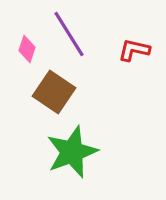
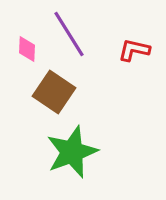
pink diamond: rotated 16 degrees counterclockwise
